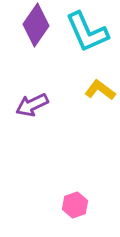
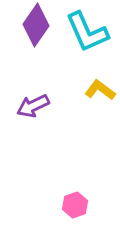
purple arrow: moved 1 px right, 1 px down
